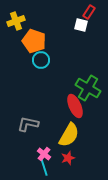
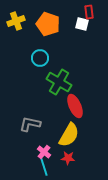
red rectangle: rotated 40 degrees counterclockwise
white square: moved 1 px right, 1 px up
orange pentagon: moved 14 px right, 17 px up
cyan circle: moved 1 px left, 2 px up
green cross: moved 29 px left, 6 px up
gray L-shape: moved 2 px right
pink cross: moved 2 px up
red star: rotated 24 degrees clockwise
